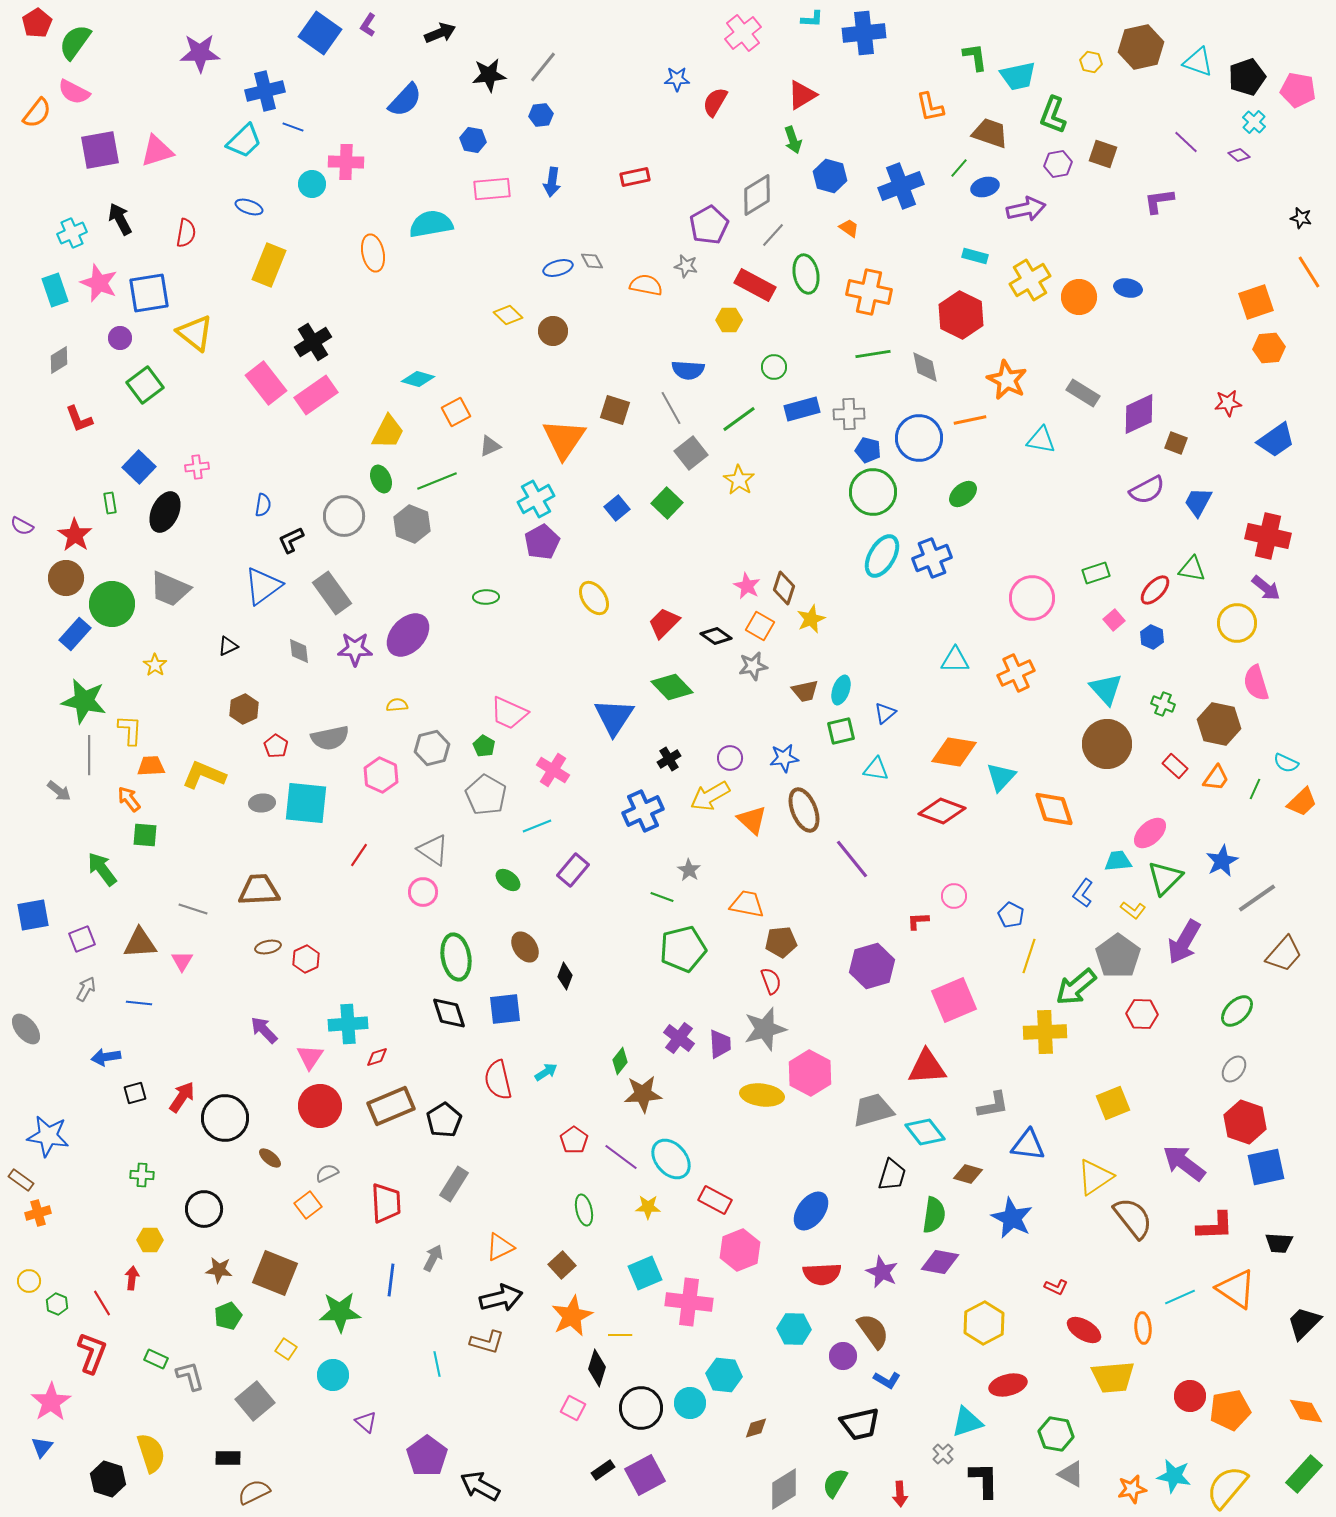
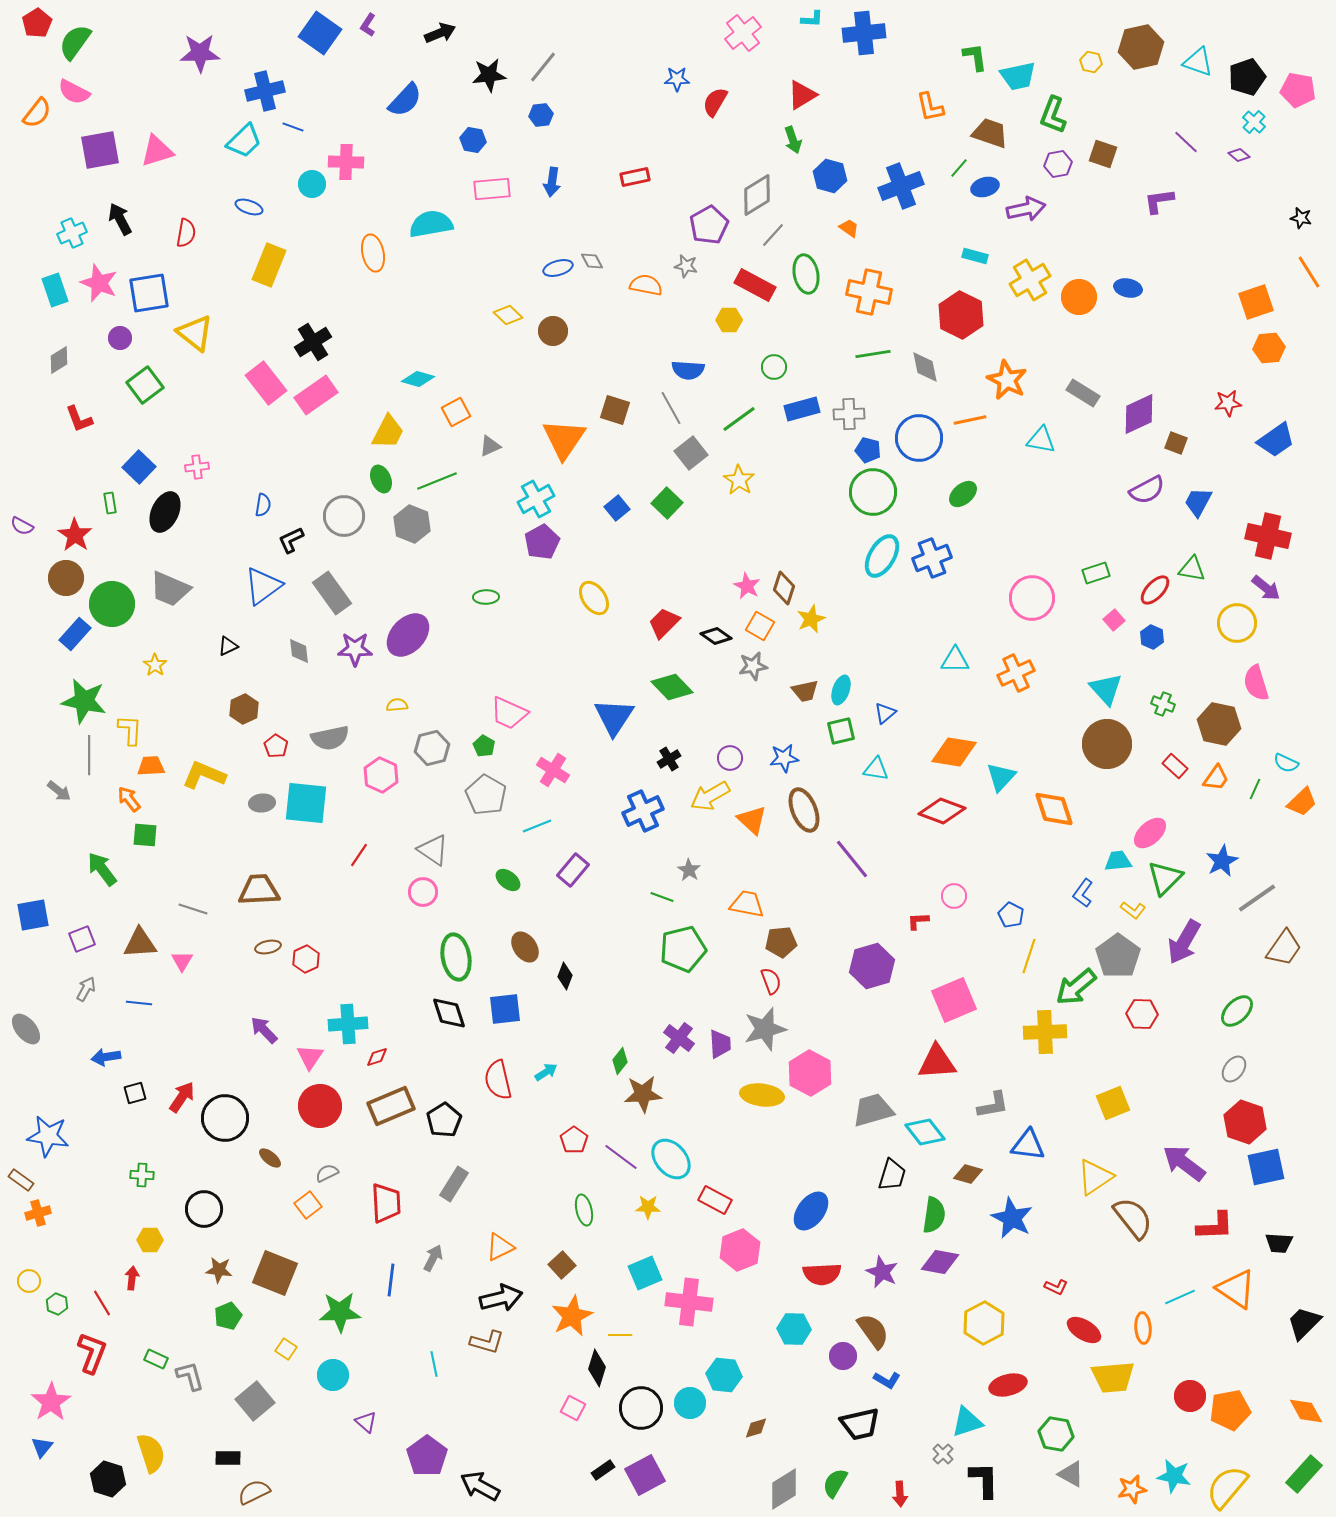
brown trapezoid at (1284, 954): moved 6 px up; rotated 6 degrees counterclockwise
red triangle at (927, 1067): moved 10 px right, 5 px up
cyan line at (437, 1364): moved 3 px left
